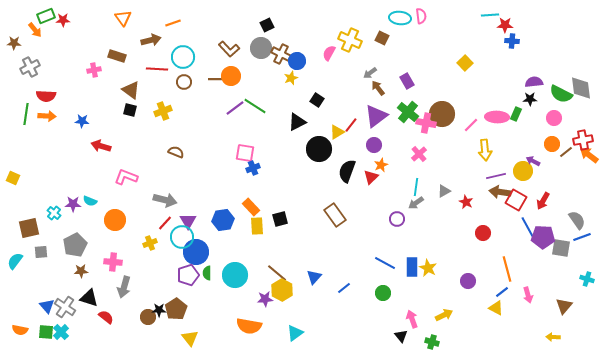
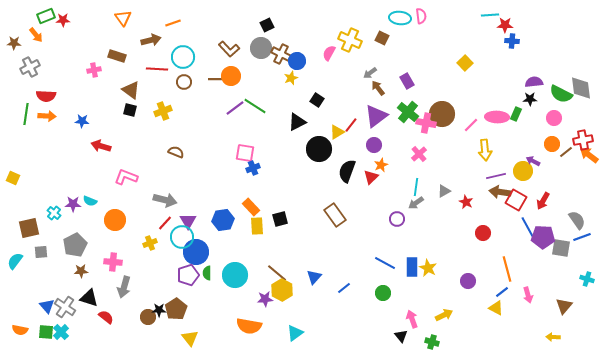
orange arrow at (35, 30): moved 1 px right, 5 px down
